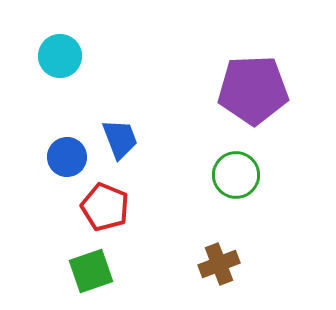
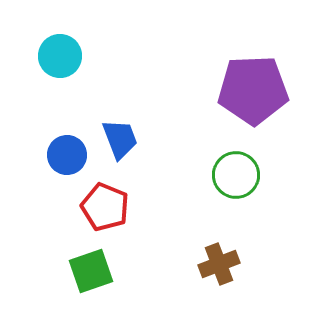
blue circle: moved 2 px up
